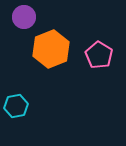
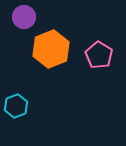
cyan hexagon: rotated 10 degrees counterclockwise
